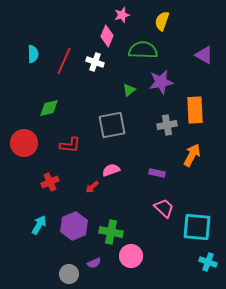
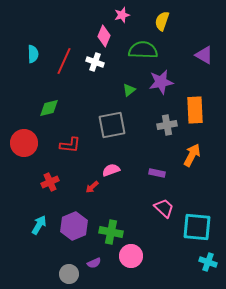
pink diamond: moved 3 px left
